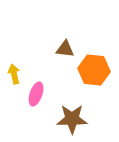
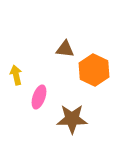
orange hexagon: rotated 20 degrees clockwise
yellow arrow: moved 2 px right, 1 px down
pink ellipse: moved 3 px right, 3 px down
